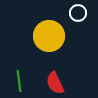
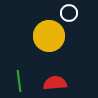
white circle: moved 9 px left
red semicircle: rotated 110 degrees clockwise
